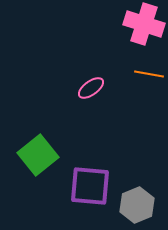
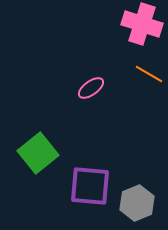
pink cross: moved 2 px left
orange line: rotated 20 degrees clockwise
green square: moved 2 px up
gray hexagon: moved 2 px up
